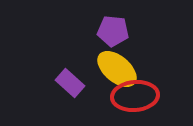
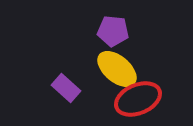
purple rectangle: moved 4 px left, 5 px down
red ellipse: moved 3 px right, 3 px down; rotated 18 degrees counterclockwise
